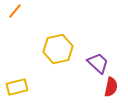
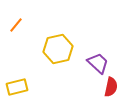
orange line: moved 1 px right, 14 px down
